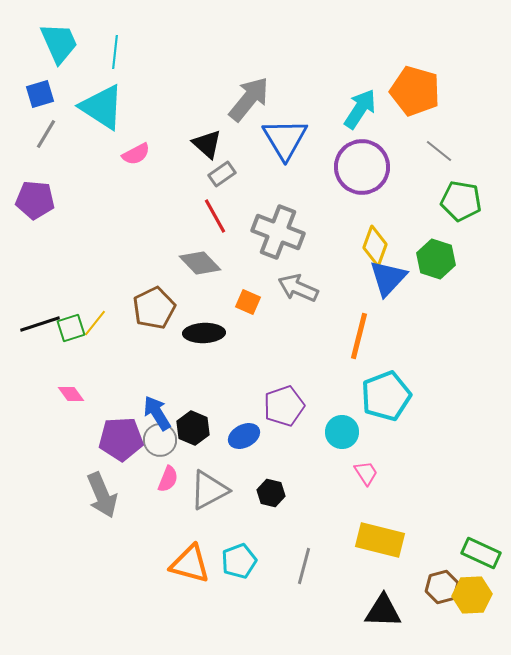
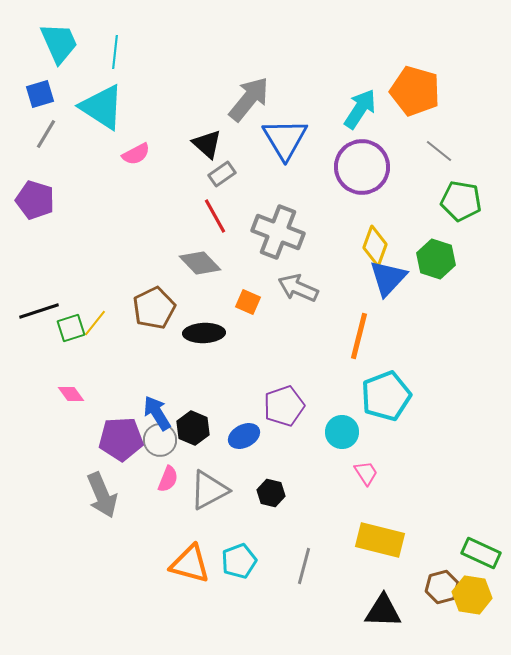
purple pentagon at (35, 200): rotated 12 degrees clockwise
black line at (40, 324): moved 1 px left, 13 px up
yellow hexagon at (472, 595): rotated 12 degrees clockwise
